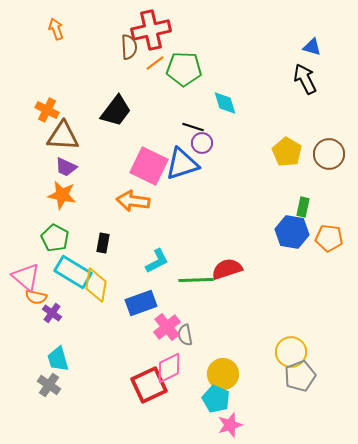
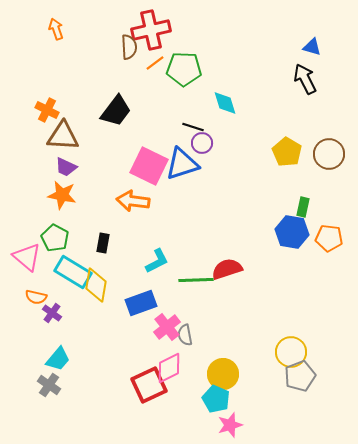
pink triangle at (26, 277): moved 1 px right, 20 px up
cyan trapezoid at (58, 359): rotated 124 degrees counterclockwise
